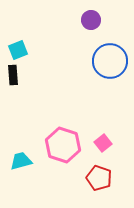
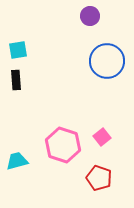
purple circle: moved 1 px left, 4 px up
cyan square: rotated 12 degrees clockwise
blue circle: moved 3 px left
black rectangle: moved 3 px right, 5 px down
pink square: moved 1 px left, 6 px up
cyan trapezoid: moved 4 px left
